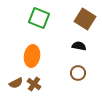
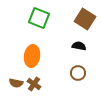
brown semicircle: rotated 40 degrees clockwise
